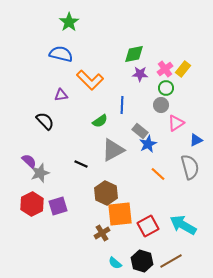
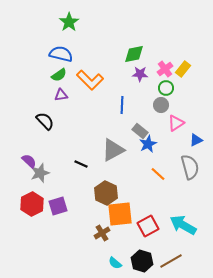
green semicircle: moved 41 px left, 46 px up
